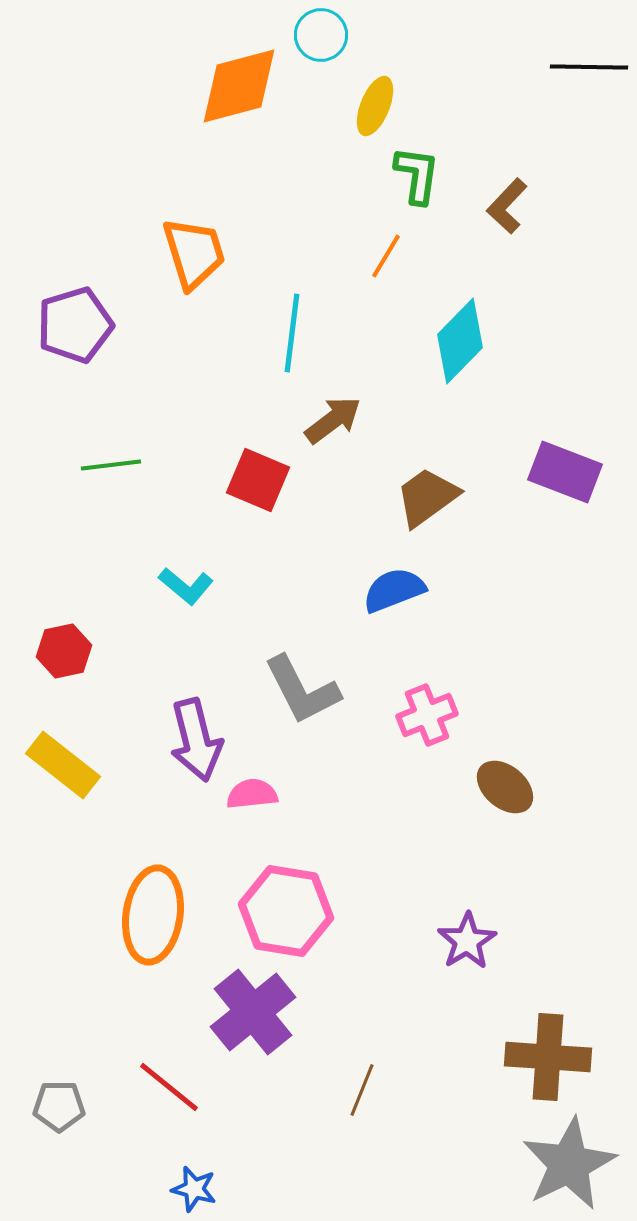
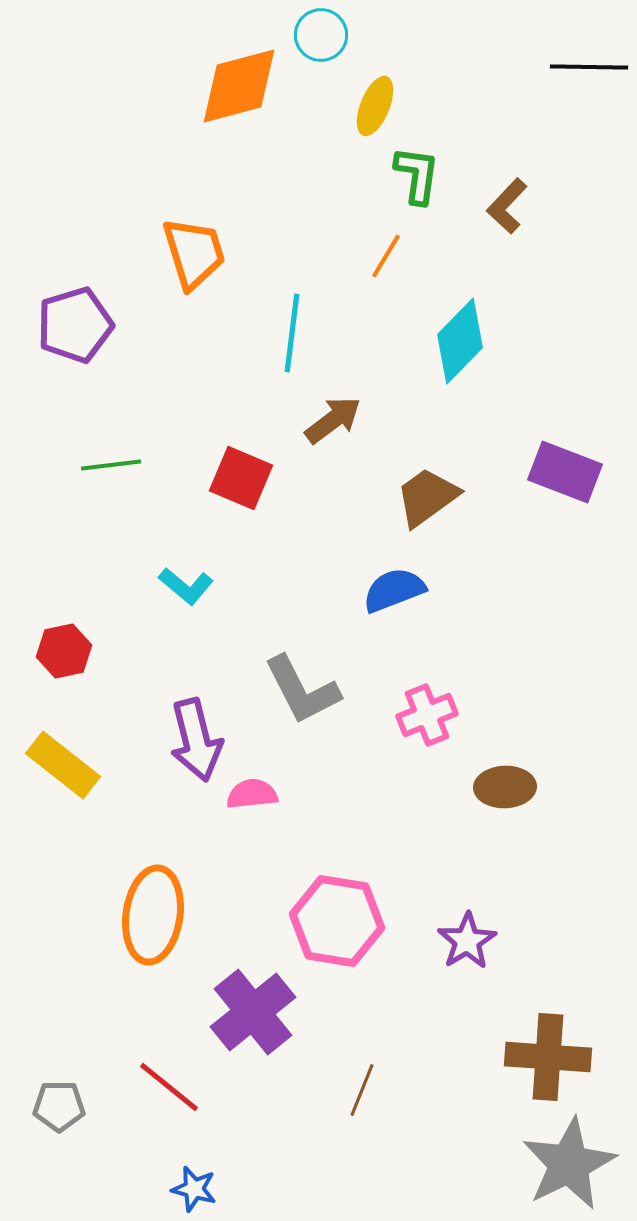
red square: moved 17 px left, 2 px up
brown ellipse: rotated 42 degrees counterclockwise
pink hexagon: moved 51 px right, 10 px down
